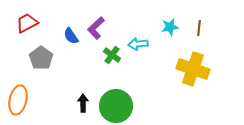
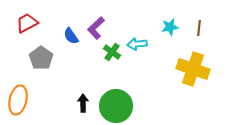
cyan arrow: moved 1 px left
green cross: moved 3 px up
